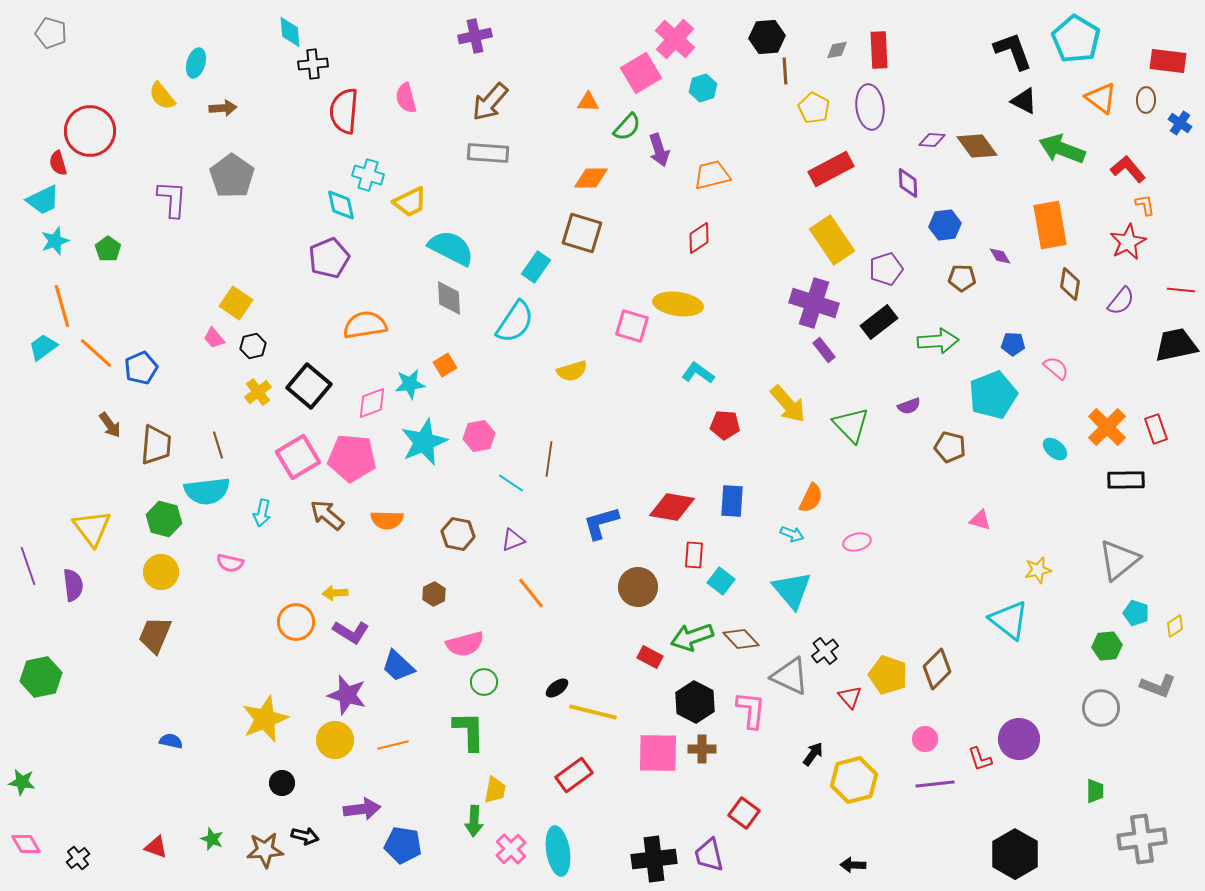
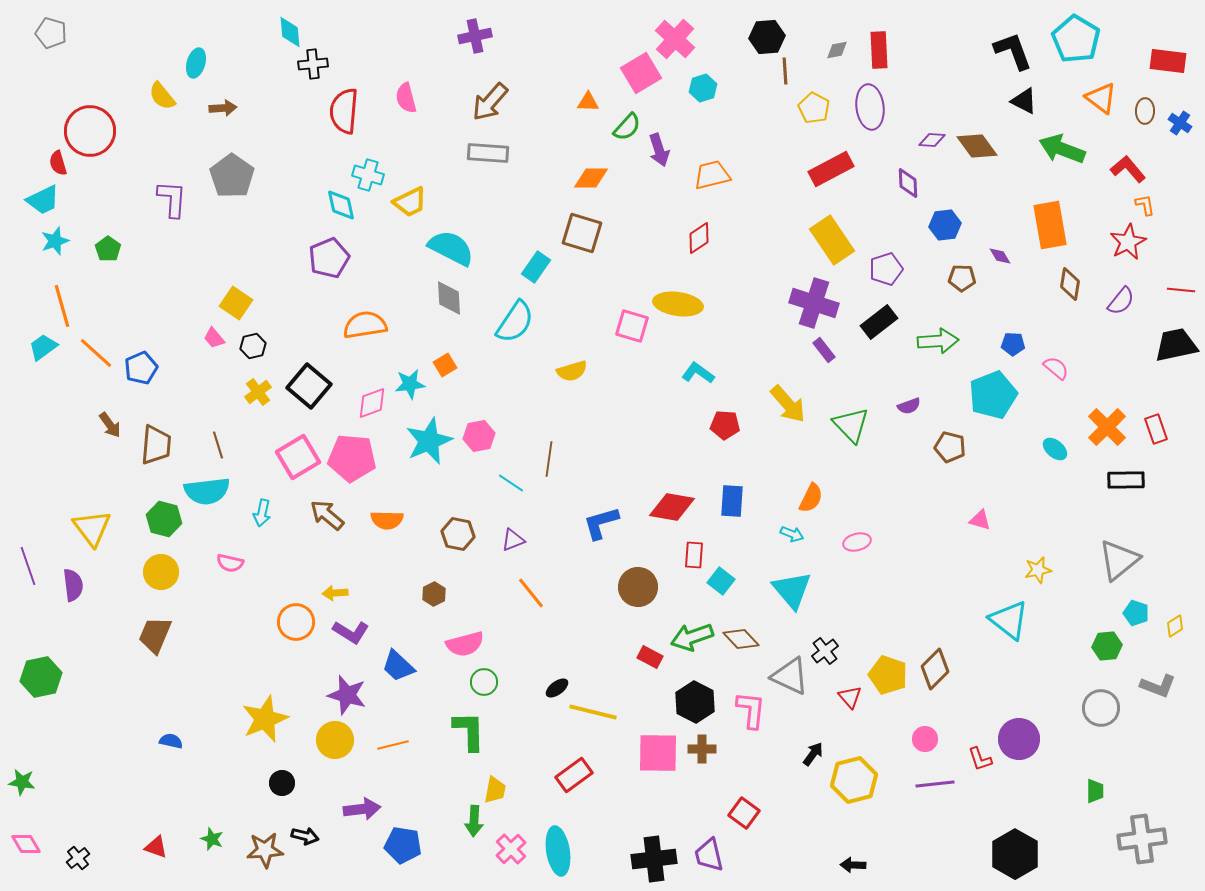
brown ellipse at (1146, 100): moved 1 px left, 11 px down
cyan star at (424, 442): moved 5 px right, 1 px up
brown diamond at (937, 669): moved 2 px left
